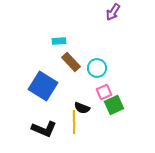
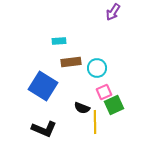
brown rectangle: rotated 54 degrees counterclockwise
yellow line: moved 21 px right
